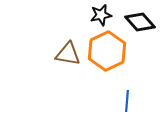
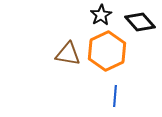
black star: rotated 20 degrees counterclockwise
blue line: moved 12 px left, 5 px up
